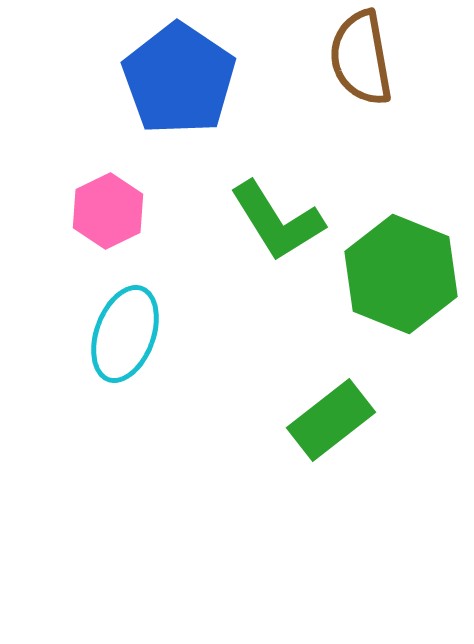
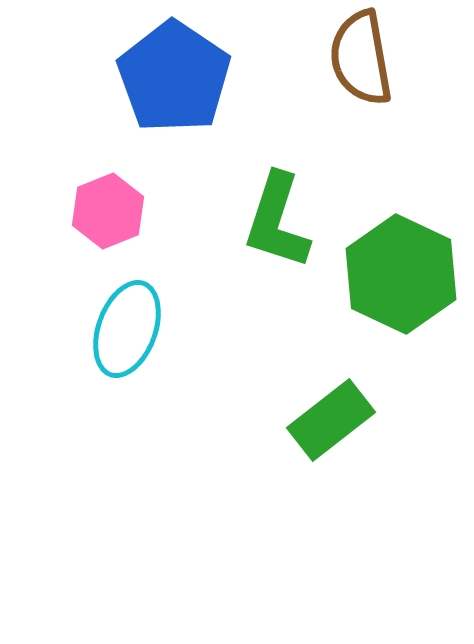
blue pentagon: moved 5 px left, 2 px up
pink hexagon: rotated 4 degrees clockwise
green L-shape: rotated 50 degrees clockwise
green hexagon: rotated 3 degrees clockwise
cyan ellipse: moved 2 px right, 5 px up
